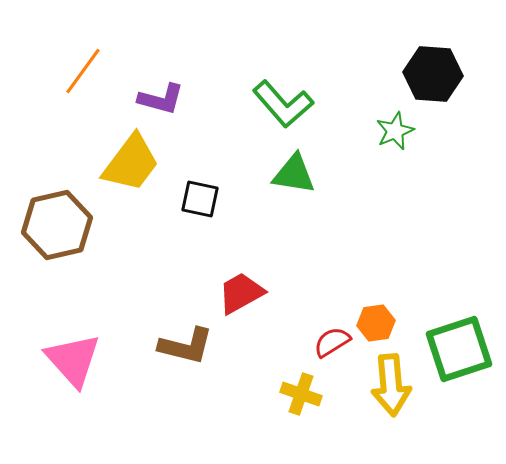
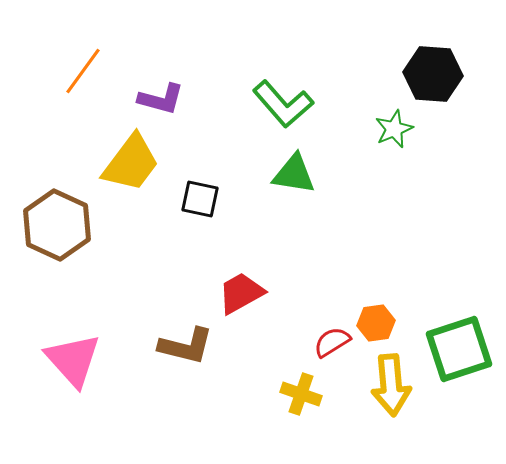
green star: moved 1 px left, 2 px up
brown hexagon: rotated 22 degrees counterclockwise
